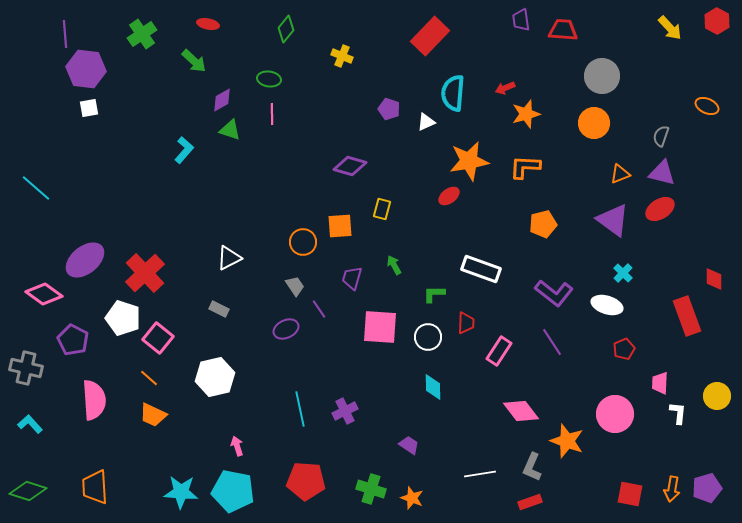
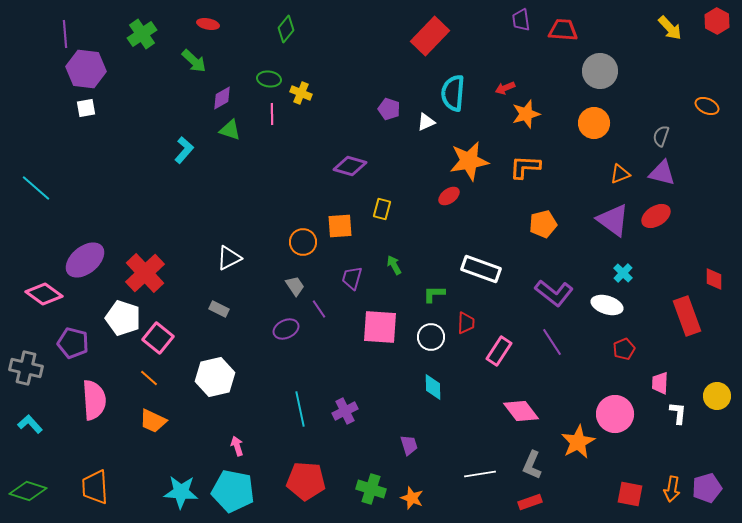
yellow cross at (342, 56): moved 41 px left, 37 px down
gray circle at (602, 76): moved 2 px left, 5 px up
purple diamond at (222, 100): moved 2 px up
white square at (89, 108): moved 3 px left
red ellipse at (660, 209): moved 4 px left, 7 px down
white circle at (428, 337): moved 3 px right
purple pentagon at (73, 340): moved 3 px down; rotated 12 degrees counterclockwise
orange trapezoid at (153, 415): moved 6 px down
orange star at (567, 441): moved 11 px right, 1 px down; rotated 24 degrees clockwise
purple trapezoid at (409, 445): rotated 40 degrees clockwise
gray L-shape at (532, 467): moved 2 px up
